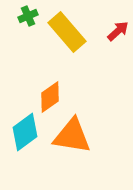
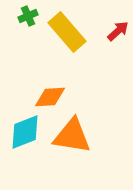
orange diamond: rotated 32 degrees clockwise
cyan diamond: rotated 15 degrees clockwise
